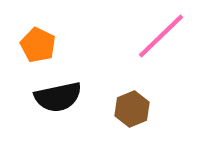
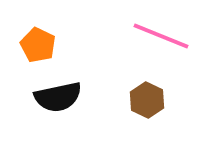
pink line: rotated 66 degrees clockwise
brown hexagon: moved 15 px right, 9 px up; rotated 12 degrees counterclockwise
